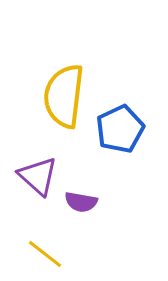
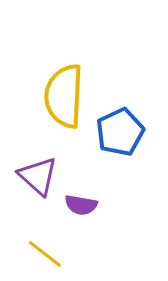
yellow semicircle: rotated 4 degrees counterclockwise
blue pentagon: moved 3 px down
purple semicircle: moved 3 px down
